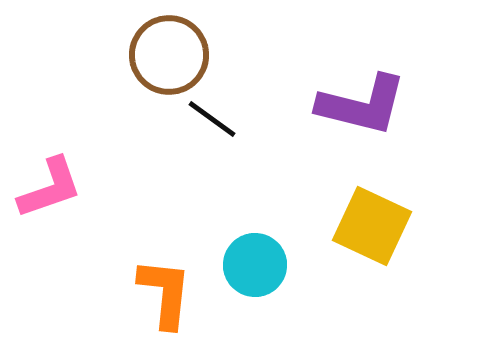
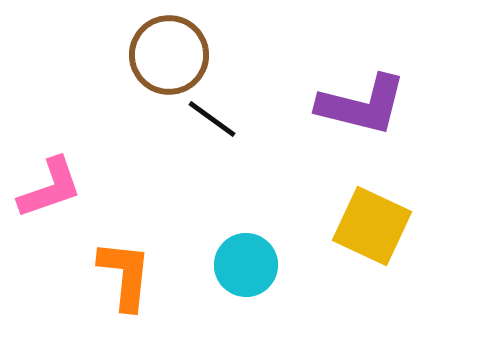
cyan circle: moved 9 px left
orange L-shape: moved 40 px left, 18 px up
